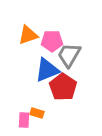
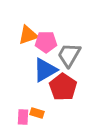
pink pentagon: moved 6 px left, 1 px down
blue triangle: moved 2 px left; rotated 8 degrees counterclockwise
pink rectangle: moved 1 px left, 3 px up
